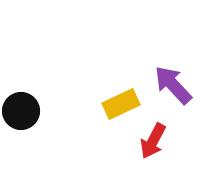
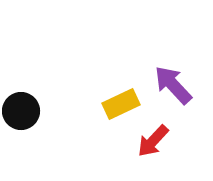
red arrow: rotated 15 degrees clockwise
